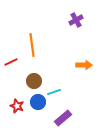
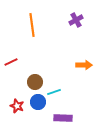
orange line: moved 20 px up
brown circle: moved 1 px right, 1 px down
purple rectangle: rotated 42 degrees clockwise
